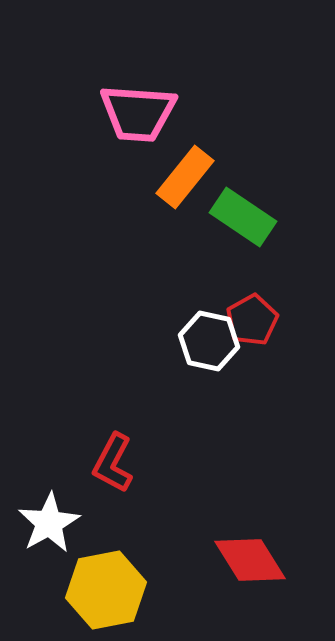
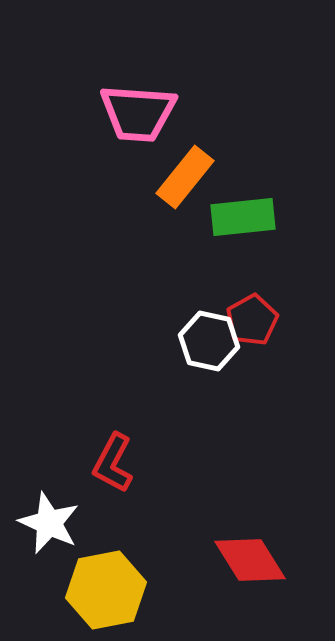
green rectangle: rotated 40 degrees counterclockwise
white star: rotated 18 degrees counterclockwise
